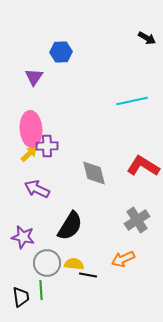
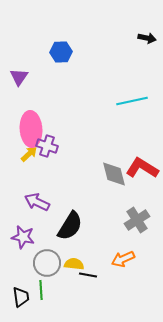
black arrow: rotated 18 degrees counterclockwise
purple triangle: moved 15 px left
purple cross: rotated 20 degrees clockwise
red L-shape: moved 1 px left, 2 px down
gray diamond: moved 20 px right, 1 px down
purple arrow: moved 13 px down
